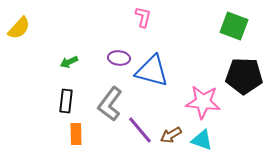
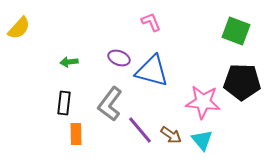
pink L-shape: moved 8 px right, 5 px down; rotated 35 degrees counterclockwise
green square: moved 2 px right, 5 px down
purple ellipse: rotated 15 degrees clockwise
green arrow: rotated 18 degrees clockwise
black pentagon: moved 2 px left, 6 px down
black rectangle: moved 2 px left, 2 px down
brown arrow: rotated 115 degrees counterclockwise
cyan triangle: rotated 30 degrees clockwise
